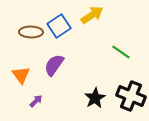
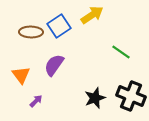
black star: rotated 10 degrees clockwise
